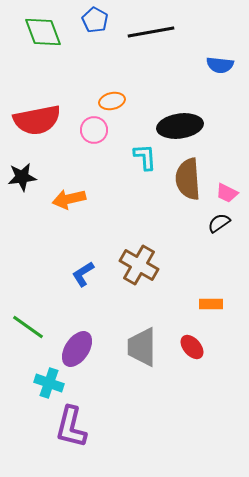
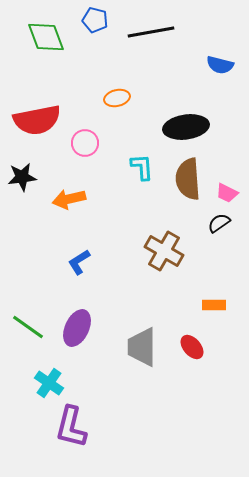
blue pentagon: rotated 15 degrees counterclockwise
green diamond: moved 3 px right, 5 px down
blue semicircle: rotated 8 degrees clockwise
orange ellipse: moved 5 px right, 3 px up
black ellipse: moved 6 px right, 1 px down
pink circle: moved 9 px left, 13 px down
cyan L-shape: moved 3 px left, 10 px down
brown cross: moved 25 px right, 14 px up
blue L-shape: moved 4 px left, 12 px up
orange rectangle: moved 3 px right, 1 px down
purple ellipse: moved 21 px up; rotated 9 degrees counterclockwise
cyan cross: rotated 16 degrees clockwise
